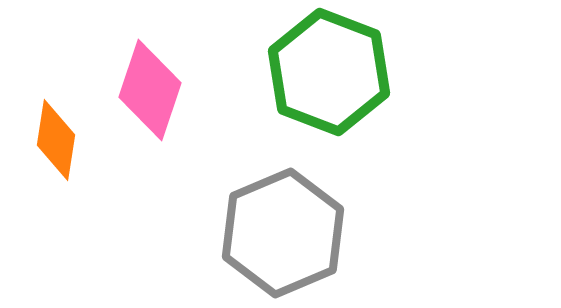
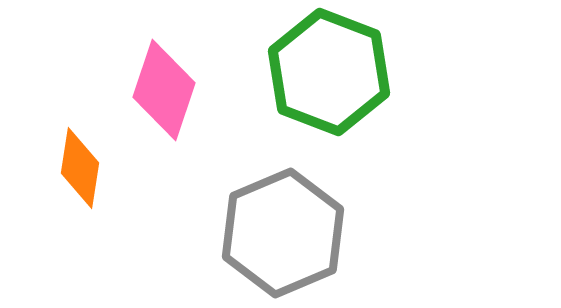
pink diamond: moved 14 px right
orange diamond: moved 24 px right, 28 px down
